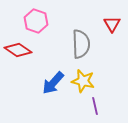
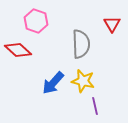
red diamond: rotated 8 degrees clockwise
